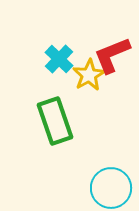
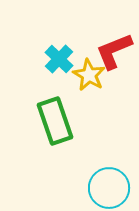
red L-shape: moved 2 px right, 4 px up
yellow star: rotated 12 degrees counterclockwise
cyan circle: moved 2 px left
